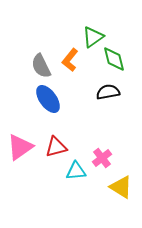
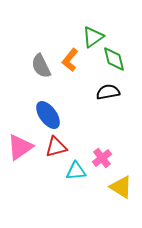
blue ellipse: moved 16 px down
